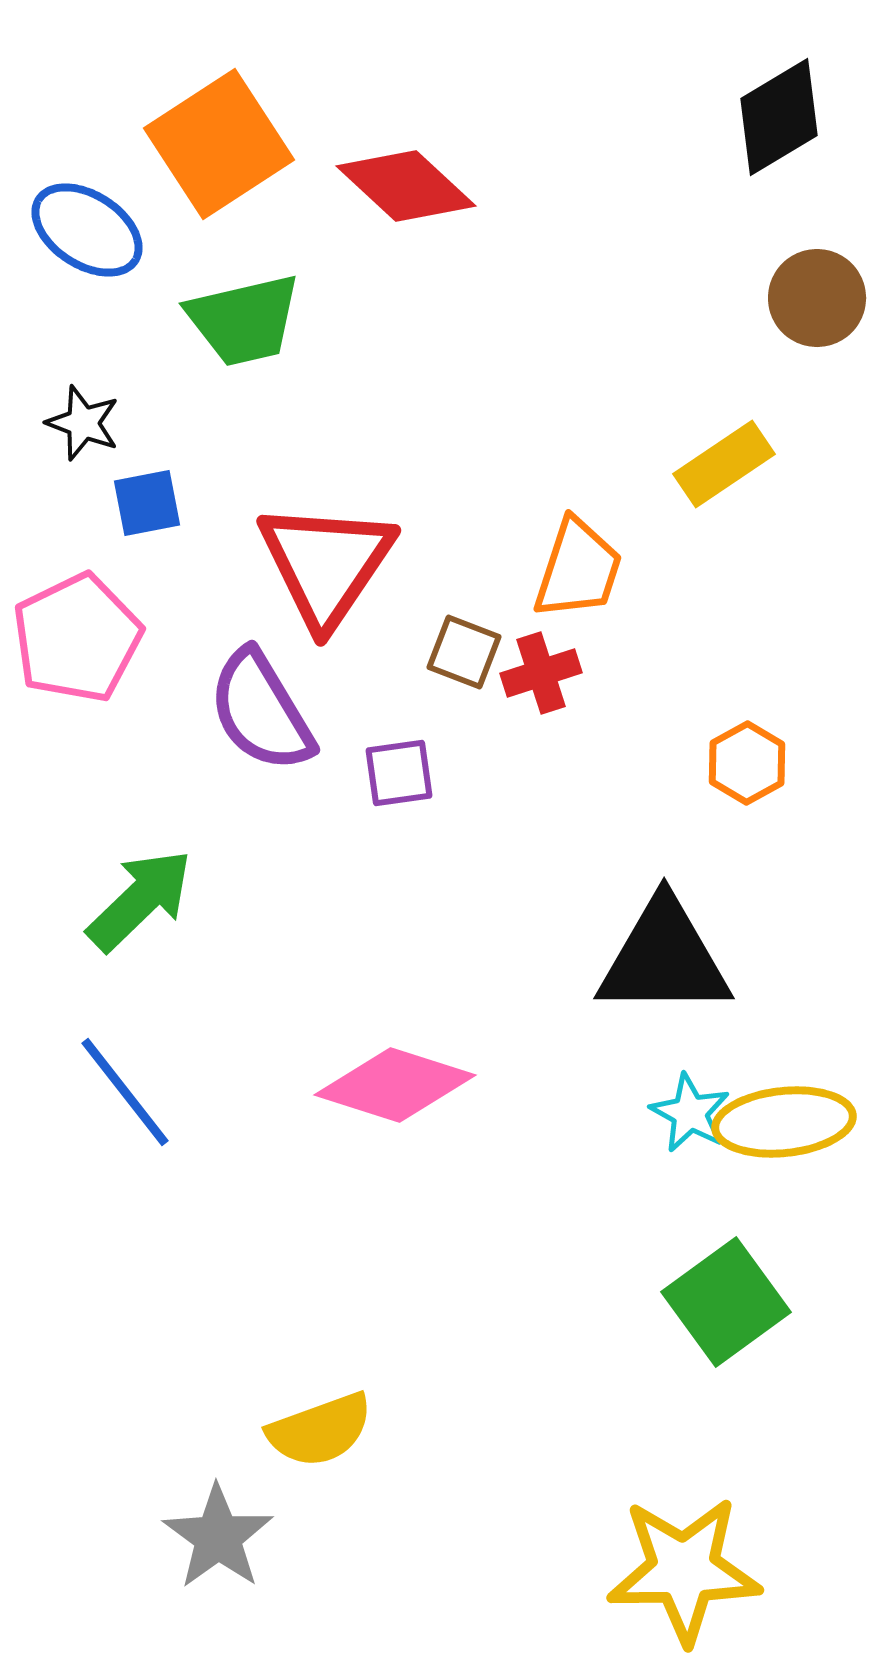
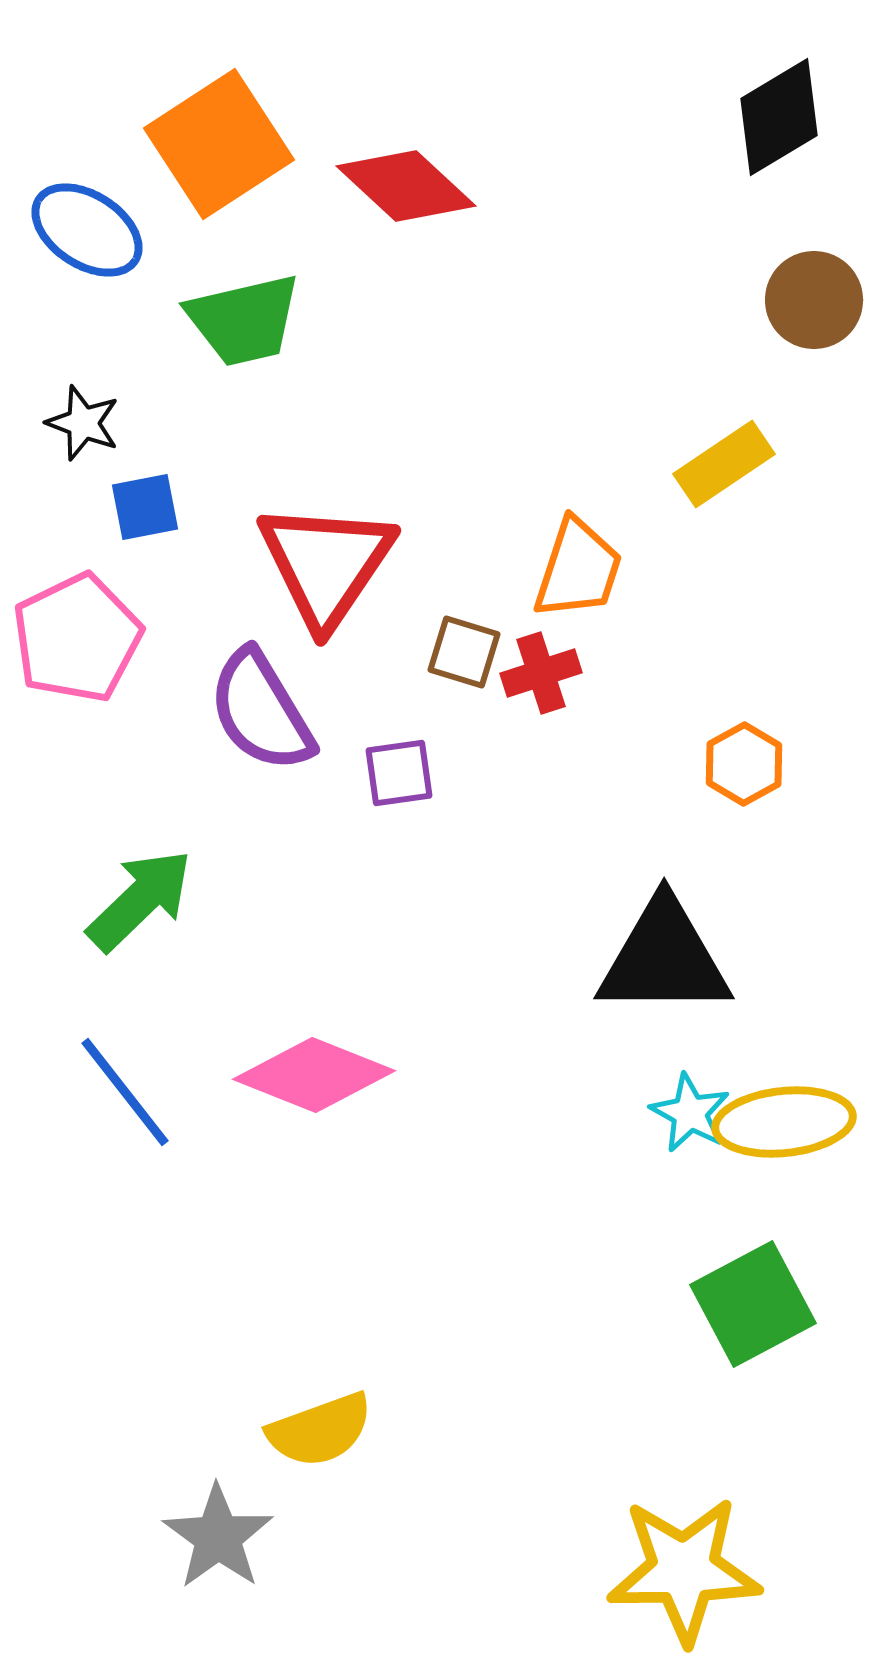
brown circle: moved 3 px left, 2 px down
blue square: moved 2 px left, 4 px down
brown square: rotated 4 degrees counterclockwise
orange hexagon: moved 3 px left, 1 px down
pink diamond: moved 81 px left, 10 px up; rotated 4 degrees clockwise
green square: moved 27 px right, 2 px down; rotated 8 degrees clockwise
